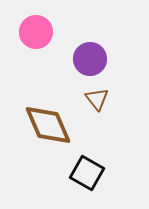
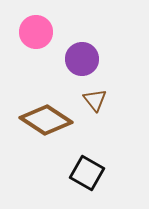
purple circle: moved 8 px left
brown triangle: moved 2 px left, 1 px down
brown diamond: moved 2 px left, 5 px up; rotated 33 degrees counterclockwise
